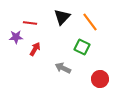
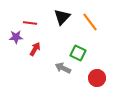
green square: moved 4 px left, 6 px down
red circle: moved 3 px left, 1 px up
